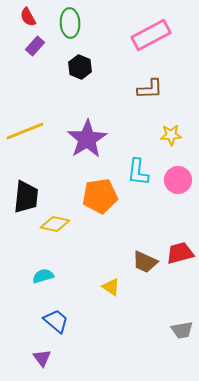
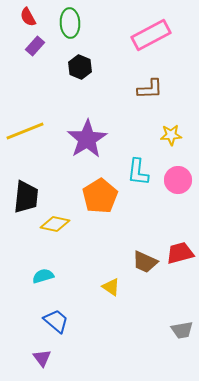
orange pentagon: rotated 24 degrees counterclockwise
